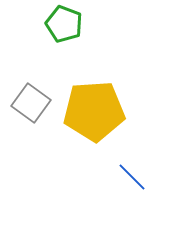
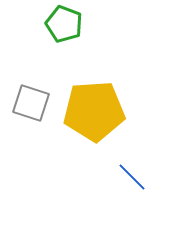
gray square: rotated 18 degrees counterclockwise
